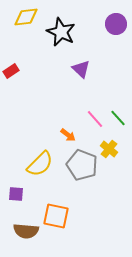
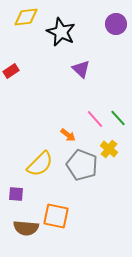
brown semicircle: moved 3 px up
